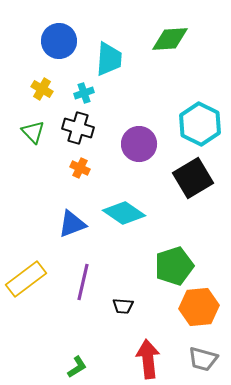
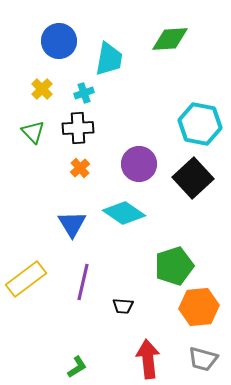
cyan trapezoid: rotated 6 degrees clockwise
yellow cross: rotated 15 degrees clockwise
cyan hexagon: rotated 15 degrees counterclockwise
black cross: rotated 20 degrees counterclockwise
purple circle: moved 20 px down
orange cross: rotated 24 degrees clockwise
black square: rotated 12 degrees counterclockwise
blue triangle: rotated 40 degrees counterclockwise
